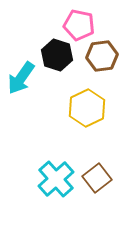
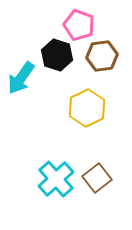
pink pentagon: rotated 8 degrees clockwise
